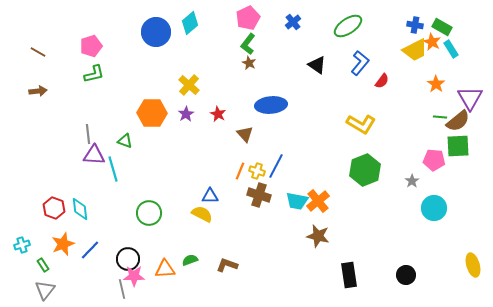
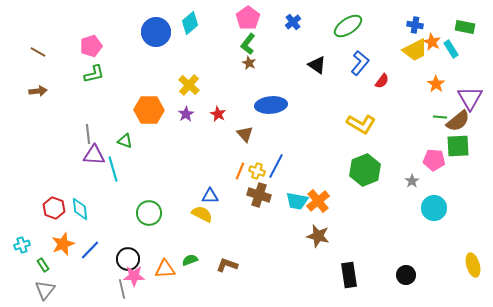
pink pentagon at (248, 18): rotated 10 degrees counterclockwise
green rectangle at (442, 27): moved 23 px right; rotated 18 degrees counterclockwise
orange hexagon at (152, 113): moved 3 px left, 3 px up
